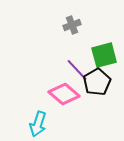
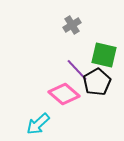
gray cross: rotated 12 degrees counterclockwise
green square: rotated 28 degrees clockwise
cyan arrow: rotated 30 degrees clockwise
